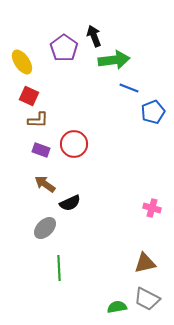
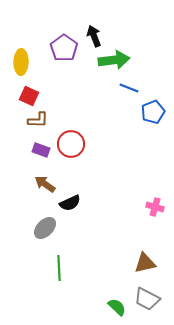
yellow ellipse: moved 1 px left; rotated 35 degrees clockwise
red circle: moved 3 px left
pink cross: moved 3 px right, 1 px up
green semicircle: rotated 54 degrees clockwise
